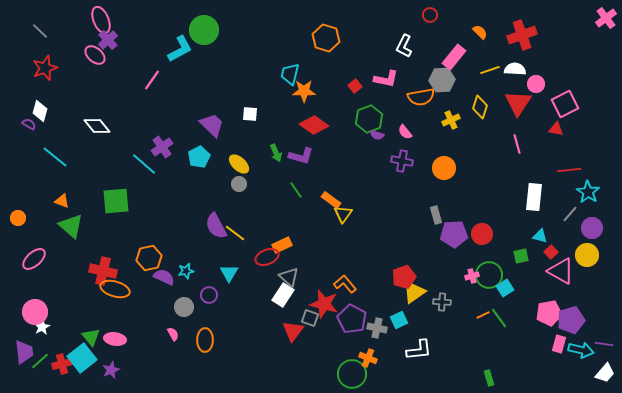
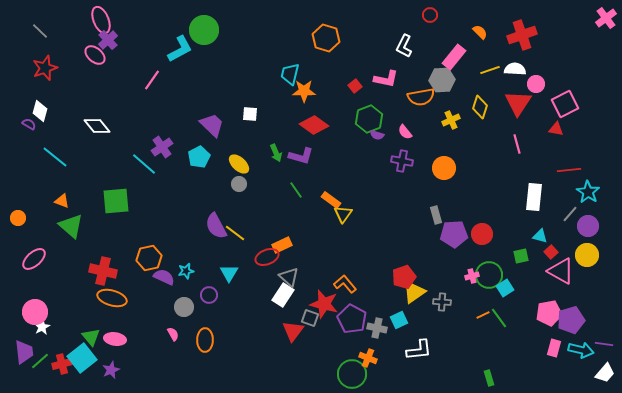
purple circle at (592, 228): moved 4 px left, 2 px up
orange ellipse at (115, 289): moved 3 px left, 9 px down
pink rectangle at (559, 344): moved 5 px left, 4 px down
